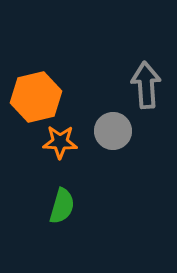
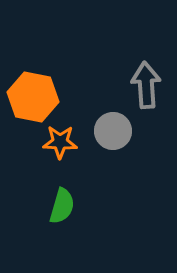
orange hexagon: moved 3 px left; rotated 24 degrees clockwise
